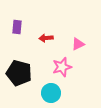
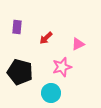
red arrow: rotated 40 degrees counterclockwise
black pentagon: moved 1 px right, 1 px up
